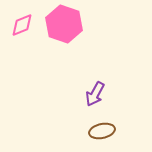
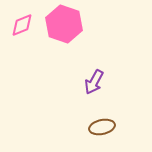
purple arrow: moved 1 px left, 12 px up
brown ellipse: moved 4 px up
